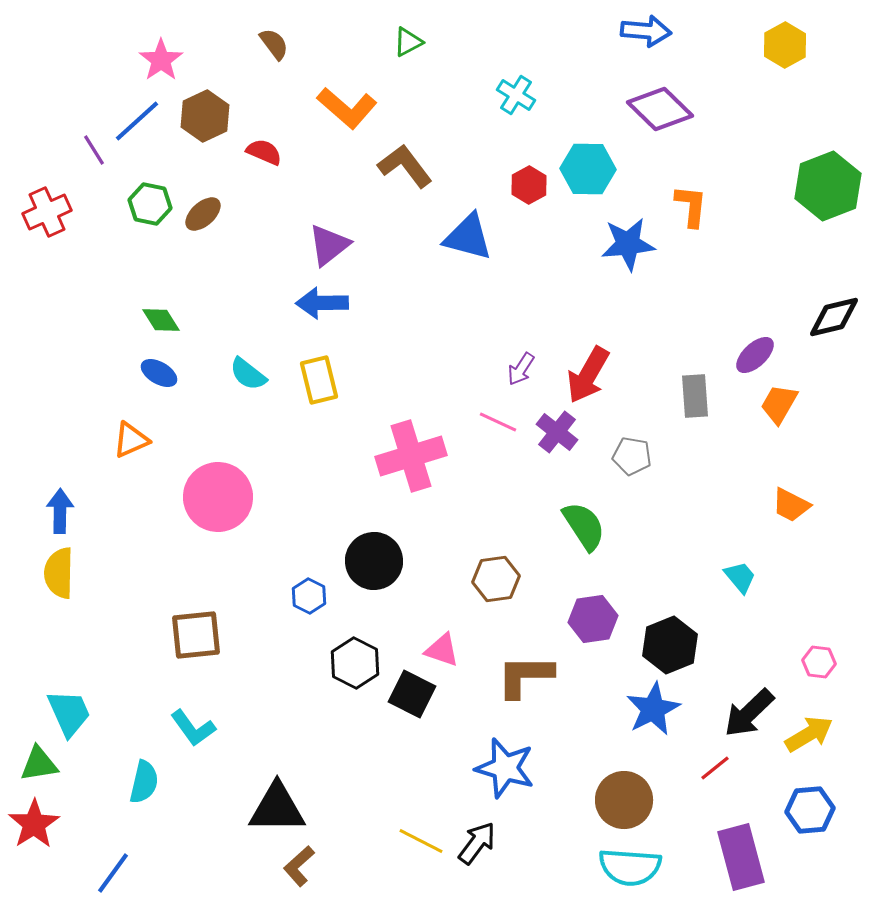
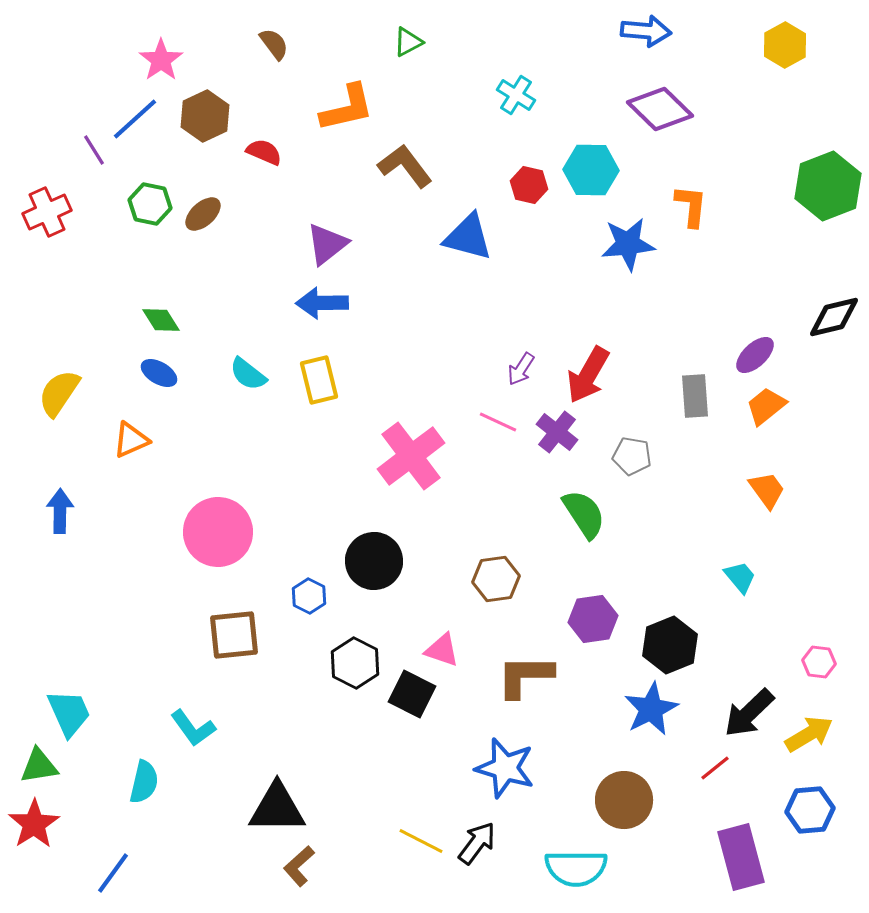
orange L-shape at (347, 108): rotated 54 degrees counterclockwise
blue line at (137, 121): moved 2 px left, 2 px up
cyan hexagon at (588, 169): moved 3 px right, 1 px down
red hexagon at (529, 185): rotated 18 degrees counterclockwise
purple triangle at (329, 245): moved 2 px left, 1 px up
orange trapezoid at (779, 404): moved 13 px left, 2 px down; rotated 21 degrees clockwise
pink cross at (411, 456): rotated 20 degrees counterclockwise
pink circle at (218, 497): moved 35 px down
orange trapezoid at (791, 505): moved 24 px left, 15 px up; rotated 153 degrees counterclockwise
green semicircle at (584, 526): moved 12 px up
yellow semicircle at (59, 573): moved 180 px up; rotated 33 degrees clockwise
brown square at (196, 635): moved 38 px right
blue star at (653, 709): moved 2 px left
green triangle at (39, 764): moved 2 px down
cyan semicircle at (630, 867): moved 54 px left, 1 px down; rotated 4 degrees counterclockwise
